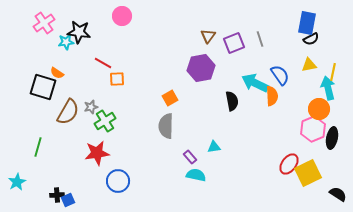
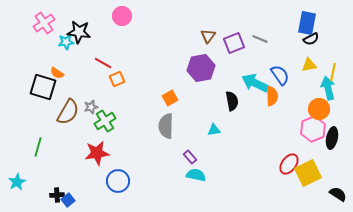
gray line at (260, 39): rotated 49 degrees counterclockwise
orange square at (117, 79): rotated 21 degrees counterclockwise
cyan triangle at (214, 147): moved 17 px up
blue square at (68, 200): rotated 16 degrees counterclockwise
